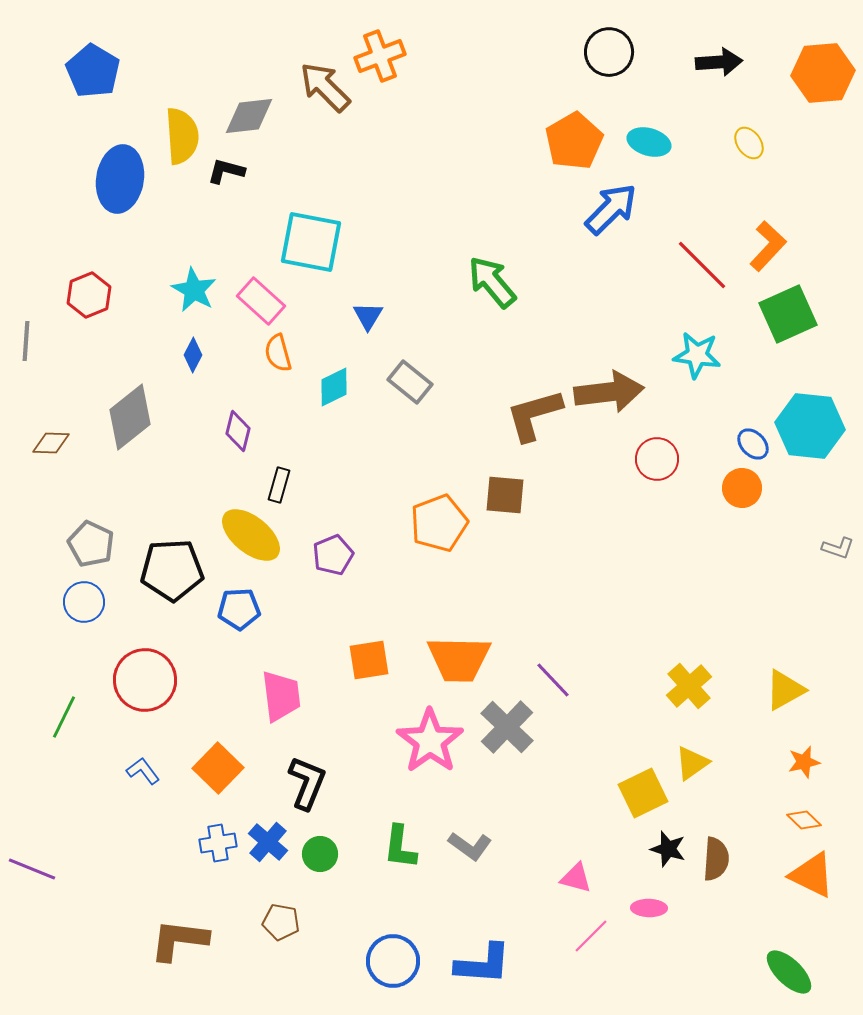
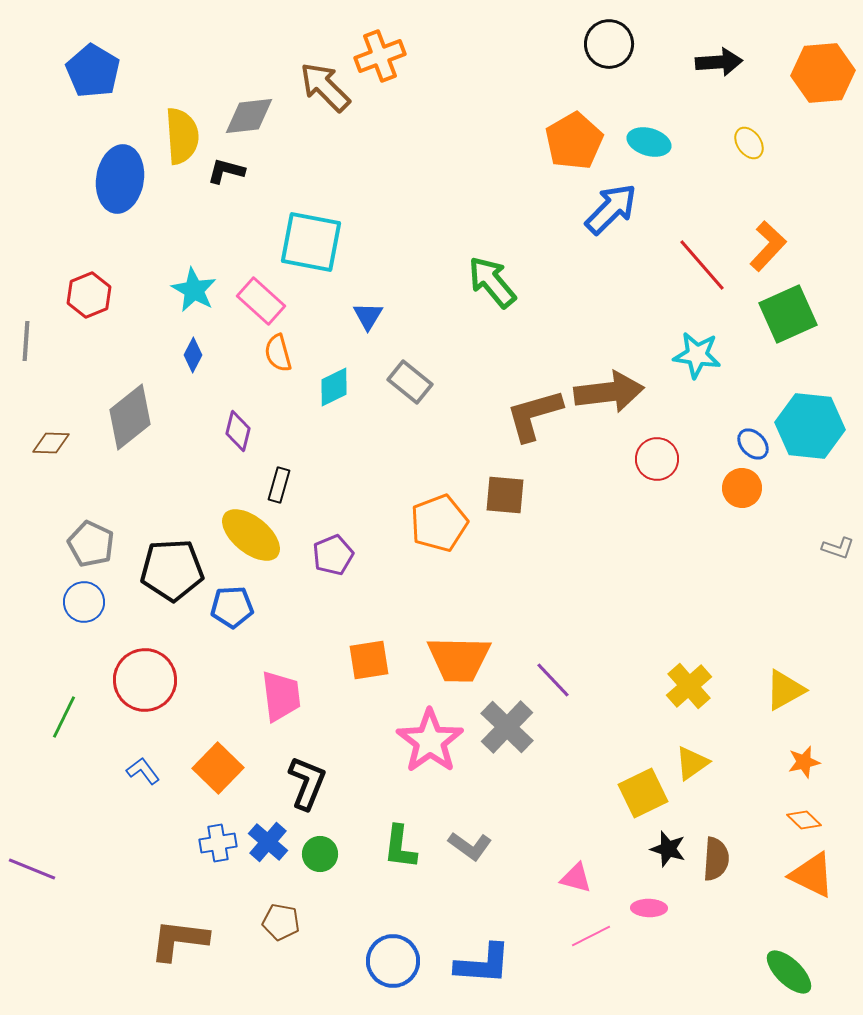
black circle at (609, 52): moved 8 px up
red line at (702, 265): rotated 4 degrees clockwise
blue pentagon at (239, 609): moved 7 px left, 2 px up
pink line at (591, 936): rotated 18 degrees clockwise
